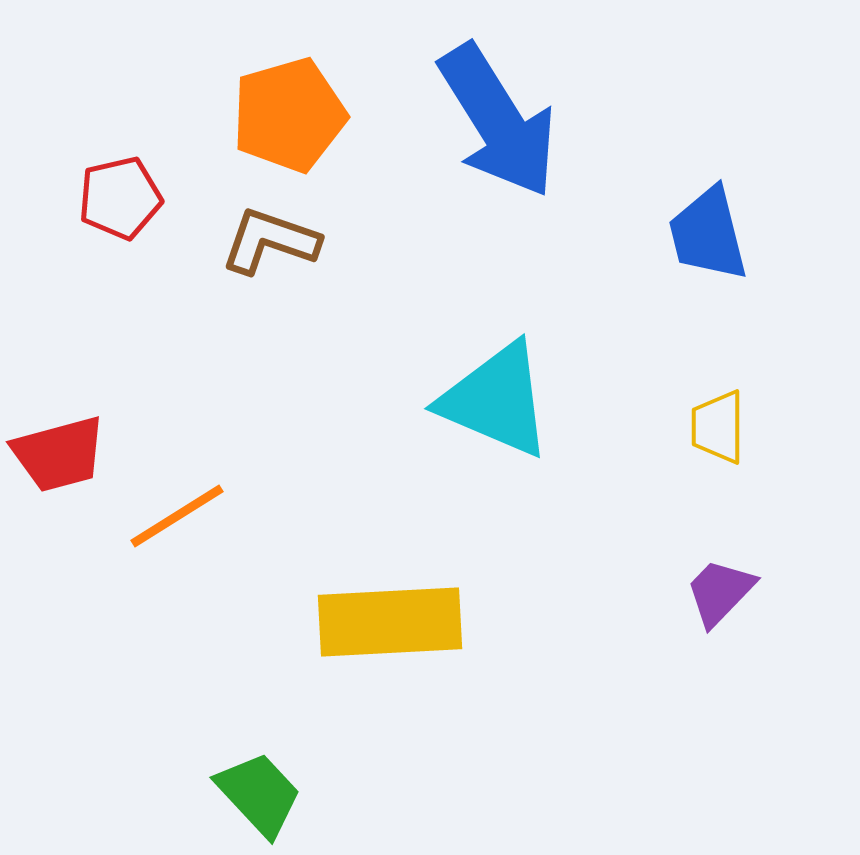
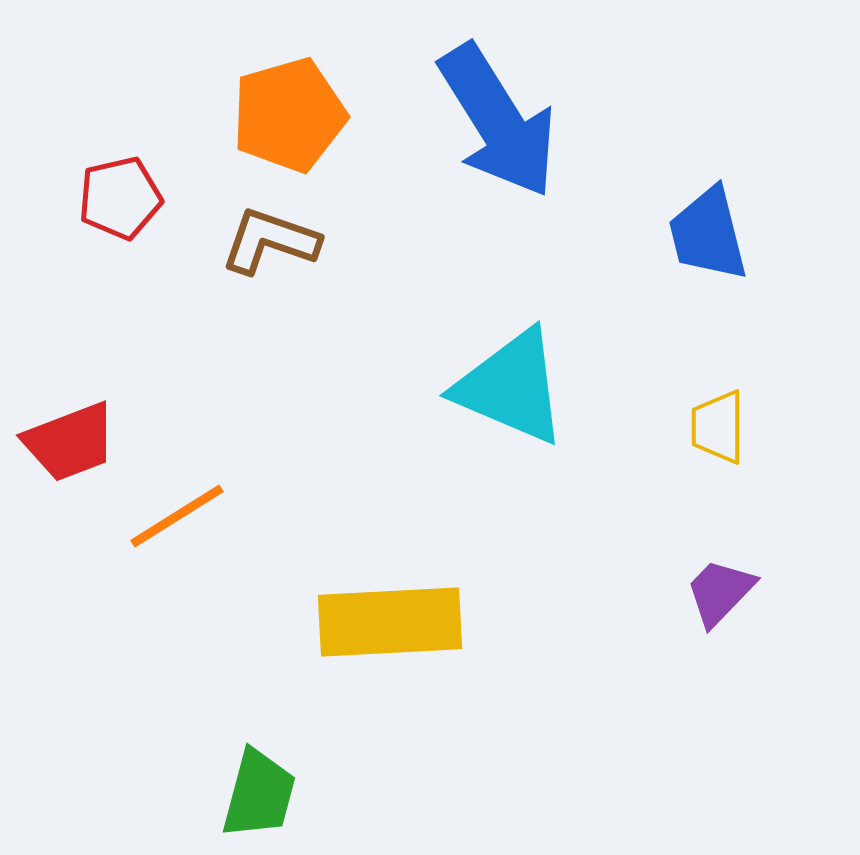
cyan triangle: moved 15 px right, 13 px up
red trapezoid: moved 11 px right, 12 px up; rotated 6 degrees counterclockwise
green trapezoid: rotated 58 degrees clockwise
